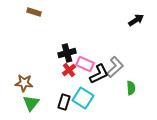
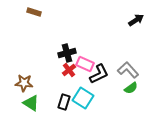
gray L-shape: moved 13 px right, 3 px down; rotated 90 degrees counterclockwise
green semicircle: rotated 56 degrees clockwise
green triangle: rotated 36 degrees counterclockwise
